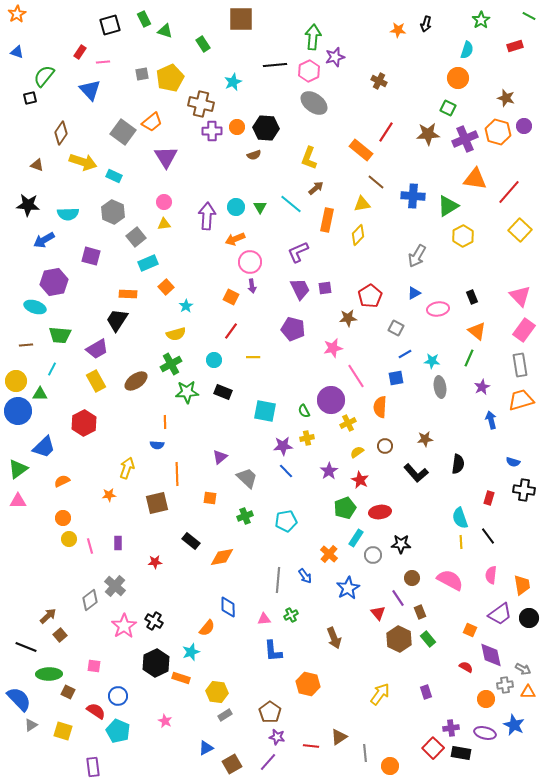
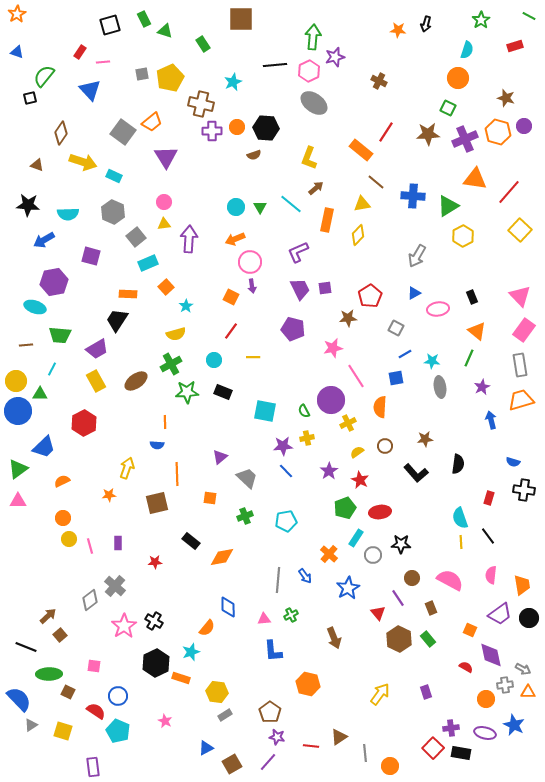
purple arrow at (207, 216): moved 18 px left, 23 px down
brown rectangle at (420, 612): moved 11 px right, 4 px up
